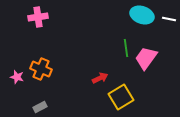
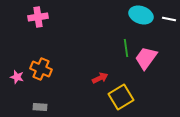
cyan ellipse: moved 1 px left
gray rectangle: rotated 32 degrees clockwise
